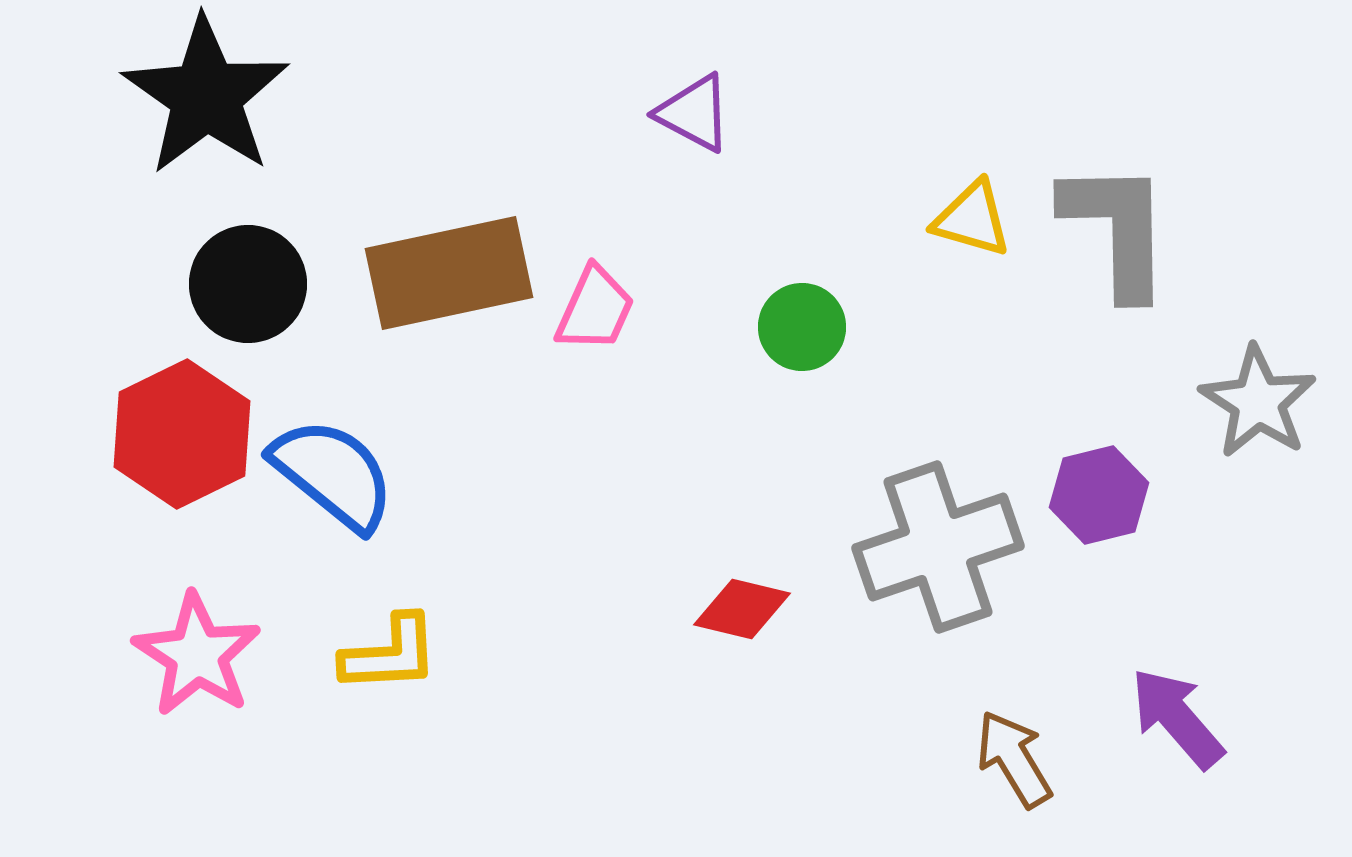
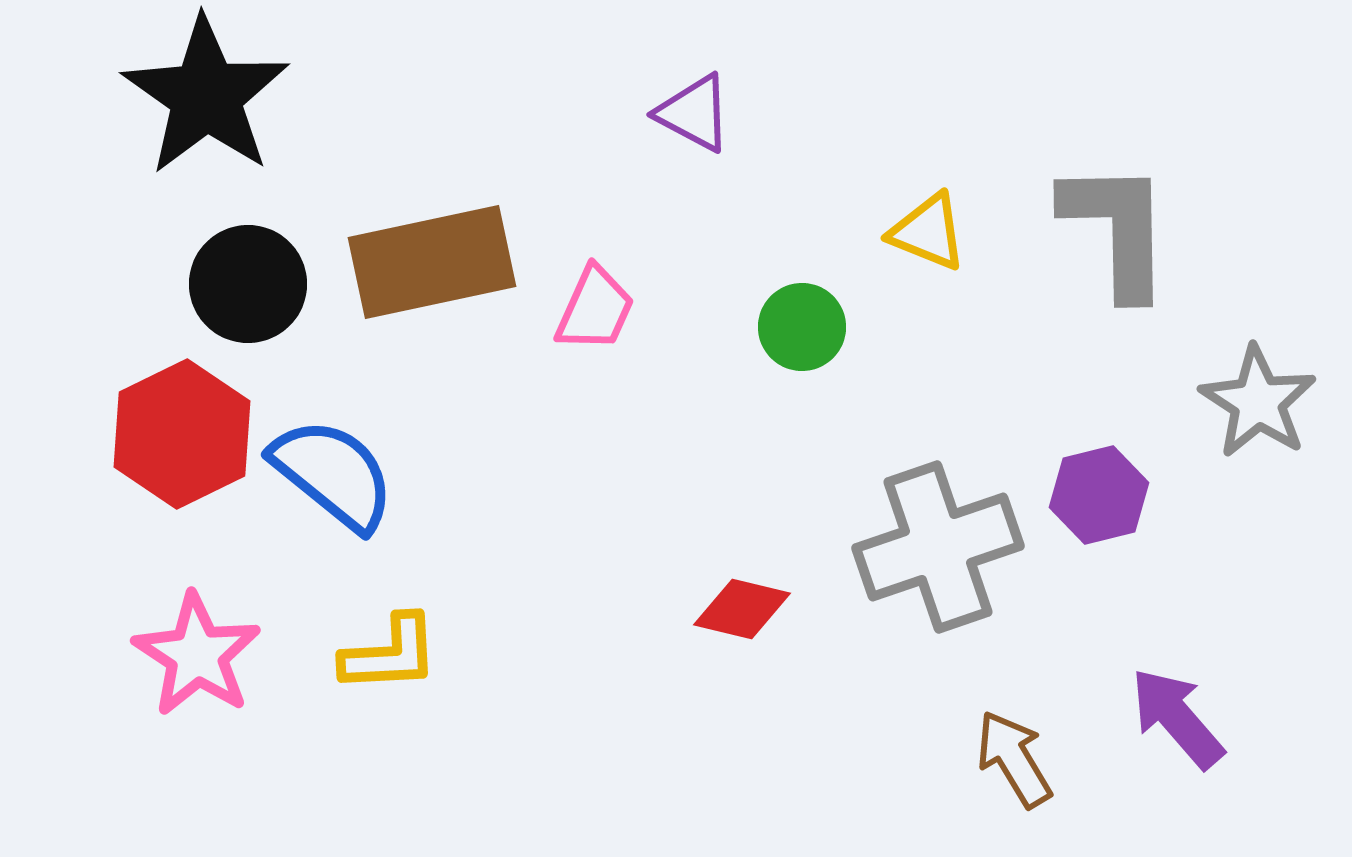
yellow triangle: moved 44 px left, 13 px down; rotated 6 degrees clockwise
brown rectangle: moved 17 px left, 11 px up
